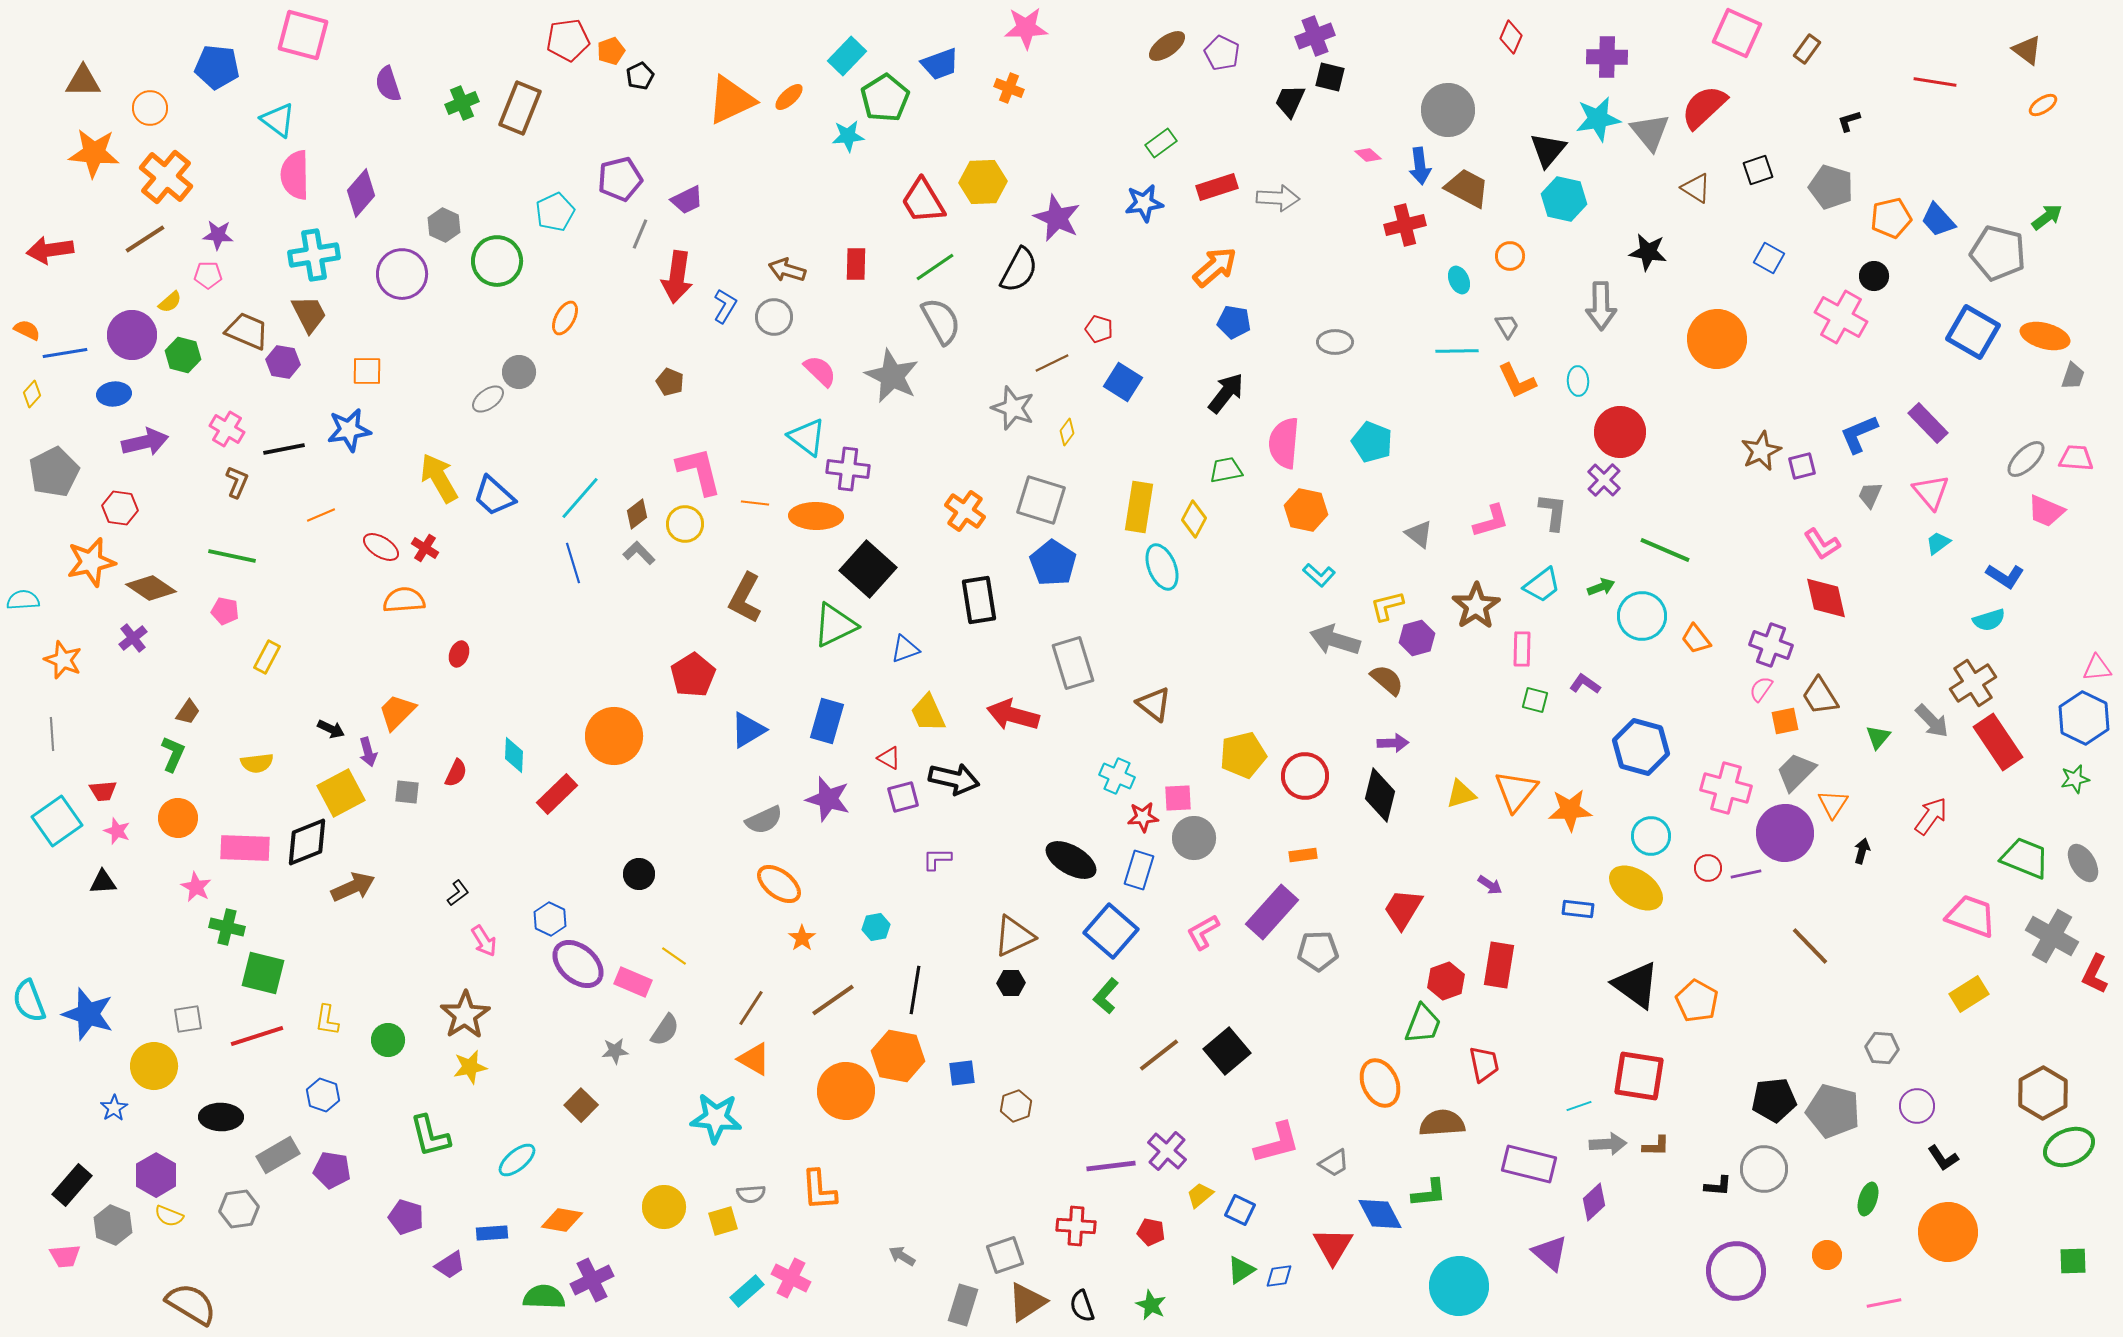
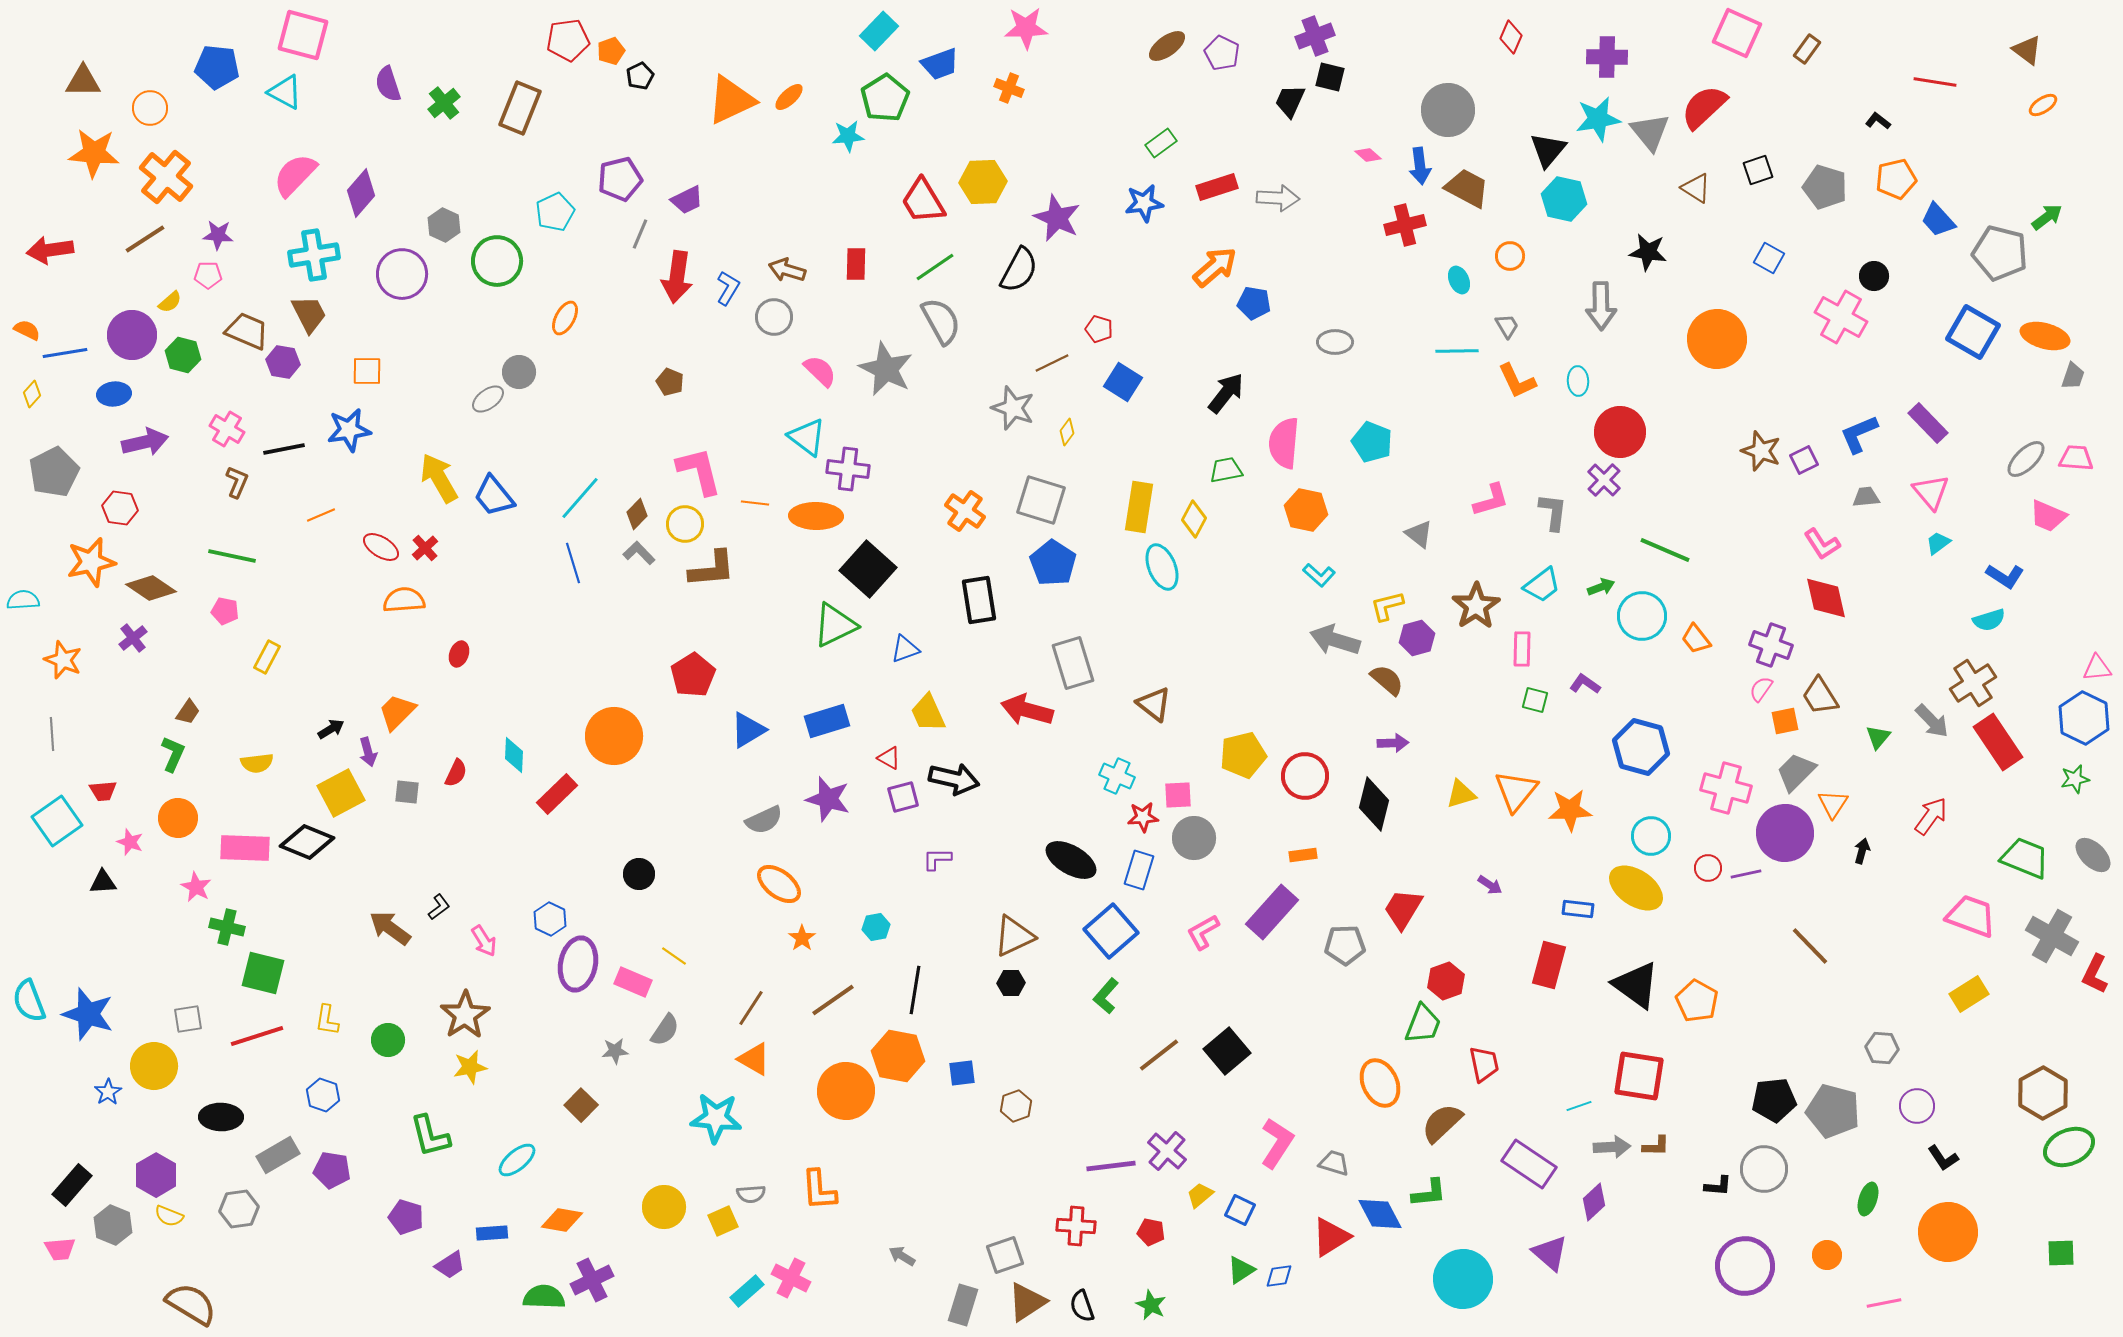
cyan rectangle at (847, 56): moved 32 px right, 25 px up
green cross at (462, 103): moved 18 px left; rotated 16 degrees counterclockwise
cyan triangle at (278, 120): moved 7 px right, 28 px up; rotated 9 degrees counterclockwise
black L-shape at (1849, 121): moved 29 px right; rotated 55 degrees clockwise
pink semicircle at (295, 175): rotated 45 degrees clockwise
gray pentagon at (1831, 187): moved 6 px left
orange pentagon at (1891, 218): moved 5 px right, 39 px up
gray pentagon at (1998, 253): moved 2 px right
blue L-shape at (725, 306): moved 3 px right, 18 px up
blue pentagon at (1234, 322): moved 20 px right, 19 px up
gray star at (892, 376): moved 6 px left, 7 px up
brown star at (1761, 451): rotated 27 degrees counterclockwise
purple square at (1802, 466): moved 2 px right, 6 px up; rotated 12 degrees counterclockwise
gray trapezoid at (1870, 495): moved 4 px left, 2 px down; rotated 60 degrees clockwise
blue trapezoid at (494, 496): rotated 9 degrees clockwise
pink trapezoid at (2046, 511): moved 2 px right, 5 px down
brown diamond at (637, 514): rotated 8 degrees counterclockwise
pink L-shape at (1491, 521): moved 21 px up
red cross at (425, 548): rotated 16 degrees clockwise
brown L-shape at (745, 598): moved 33 px left, 29 px up; rotated 123 degrees counterclockwise
red arrow at (1013, 715): moved 14 px right, 5 px up
blue rectangle at (827, 721): rotated 57 degrees clockwise
black arrow at (331, 729): rotated 56 degrees counterclockwise
black diamond at (1380, 795): moved 6 px left, 9 px down
pink square at (1178, 798): moved 3 px up
pink star at (117, 831): moved 13 px right, 11 px down
black diamond at (307, 842): rotated 44 degrees clockwise
gray ellipse at (2083, 863): moved 10 px right, 8 px up; rotated 15 degrees counterclockwise
brown arrow at (353, 887): moved 37 px right, 41 px down; rotated 120 degrees counterclockwise
black L-shape at (458, 893): moved 19 px left, 14 px down
blue square at (1111, 931): rotated 8 degrees clockwise
gray pentagon at (1318, 951): moved 27 px right, 6 px up
purple ellipse at (578, 964): rotated 60 degrees clockwise
red rectangle at (1499, 965): moved 50 px right; rotated 6 degrees clockwise
blue star at (114, 1108): moved 6 px left, 16 px up
brown semicircle at (1442, 1123): rotated 39 degrees counterclockwise
pink L-shape at (1277, 1143): rotated 42 degrees counterclockwise
gray arrow at (1608, 1144): moved 4 px right, 3 px down
gray trapezoid at (1334, 1163): rotated 132 degrees counterclockwise
purple rectangle at (1529, 1164): rotated 20 degrees clockwise
yellow square at (723, 1221): rotated 8 degrees counterclockwise
red triangle at (1333, 1246): moved 2 px left, 9 px up; rotated 27 degrees clockwise
pink trapezoid at (65, 1256): moved 5 px left, 7 px up
green square at (2073, 1261): moved 12 px left, 8 px up
purple circle at (1736, 1271): moved 9 px right, 5 px up
cyan circle at (1459, 1286): moved 4 px right, 7 px up
